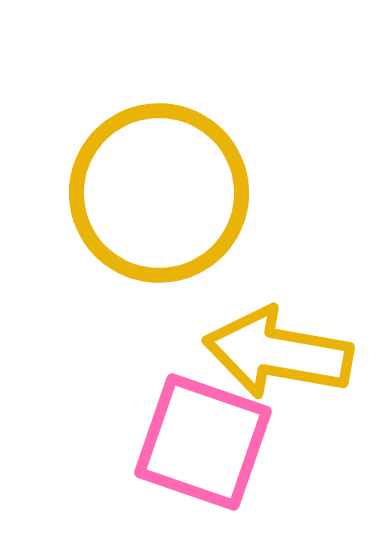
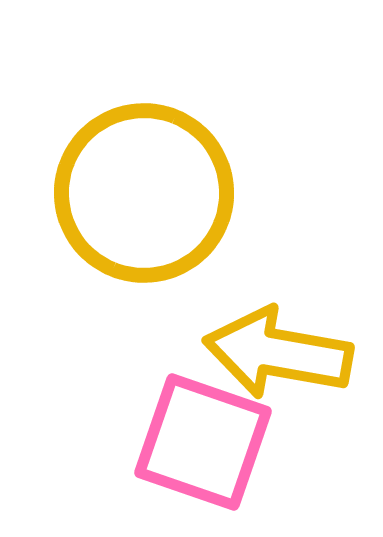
yellow circle: moved 15 px left
